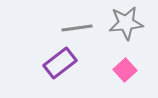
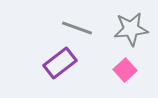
gray star: moved 5 px right, 6 px down
gray line: rotated 28 degrees clockwise
